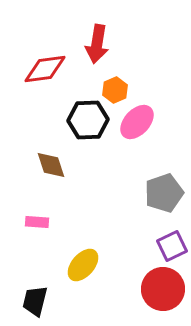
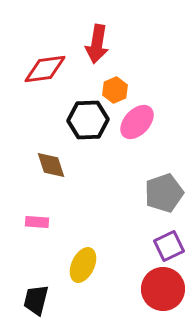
purple square: moved 3 px left
yellow ellipse: rotated 16 degrees counterclockwise
black trapezoid: moved 1 px right, 1 px up
